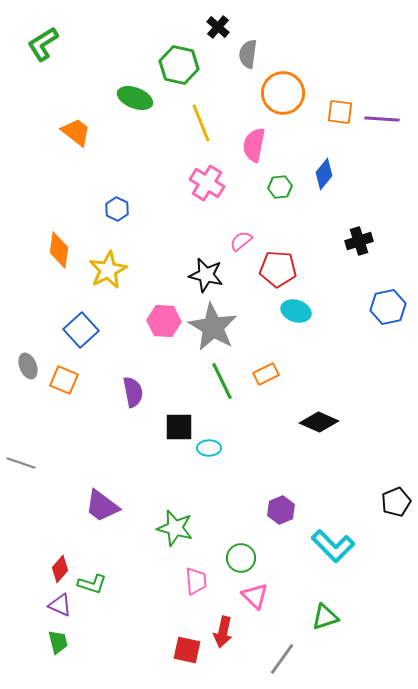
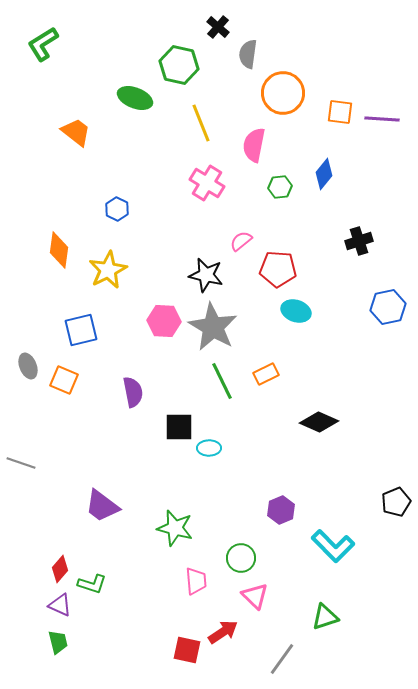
blue square at (81, 330): rotated 28 degrees clockwise
red arrow at (223, 632): rotated 136 degrees counterclockwise
